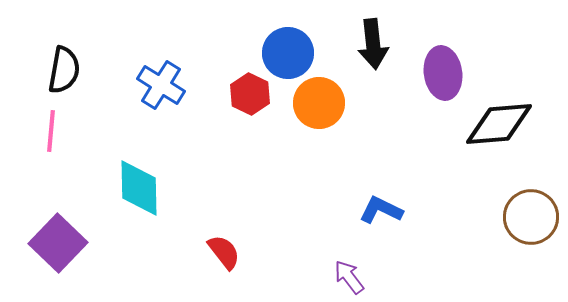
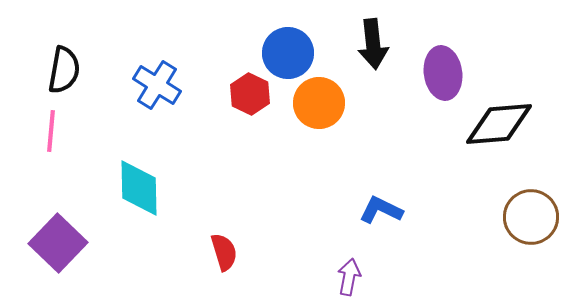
blue cross: moved 4 px left
red semicircle: rotated 21 degrees clockwise
purple arrow: rotated 48 degrees clockwise
